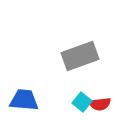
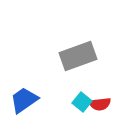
gray rectangle: moved 2 px left
blue trapezoid: rotated 40 degrees counterclockwise
